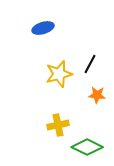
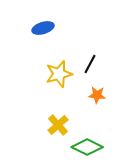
yellow cross: rotated 30 degrees counterclockwise
